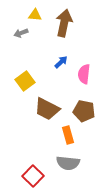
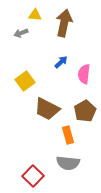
brown pentagon: moved 1 px right; rotated 30 degrees clockwise
